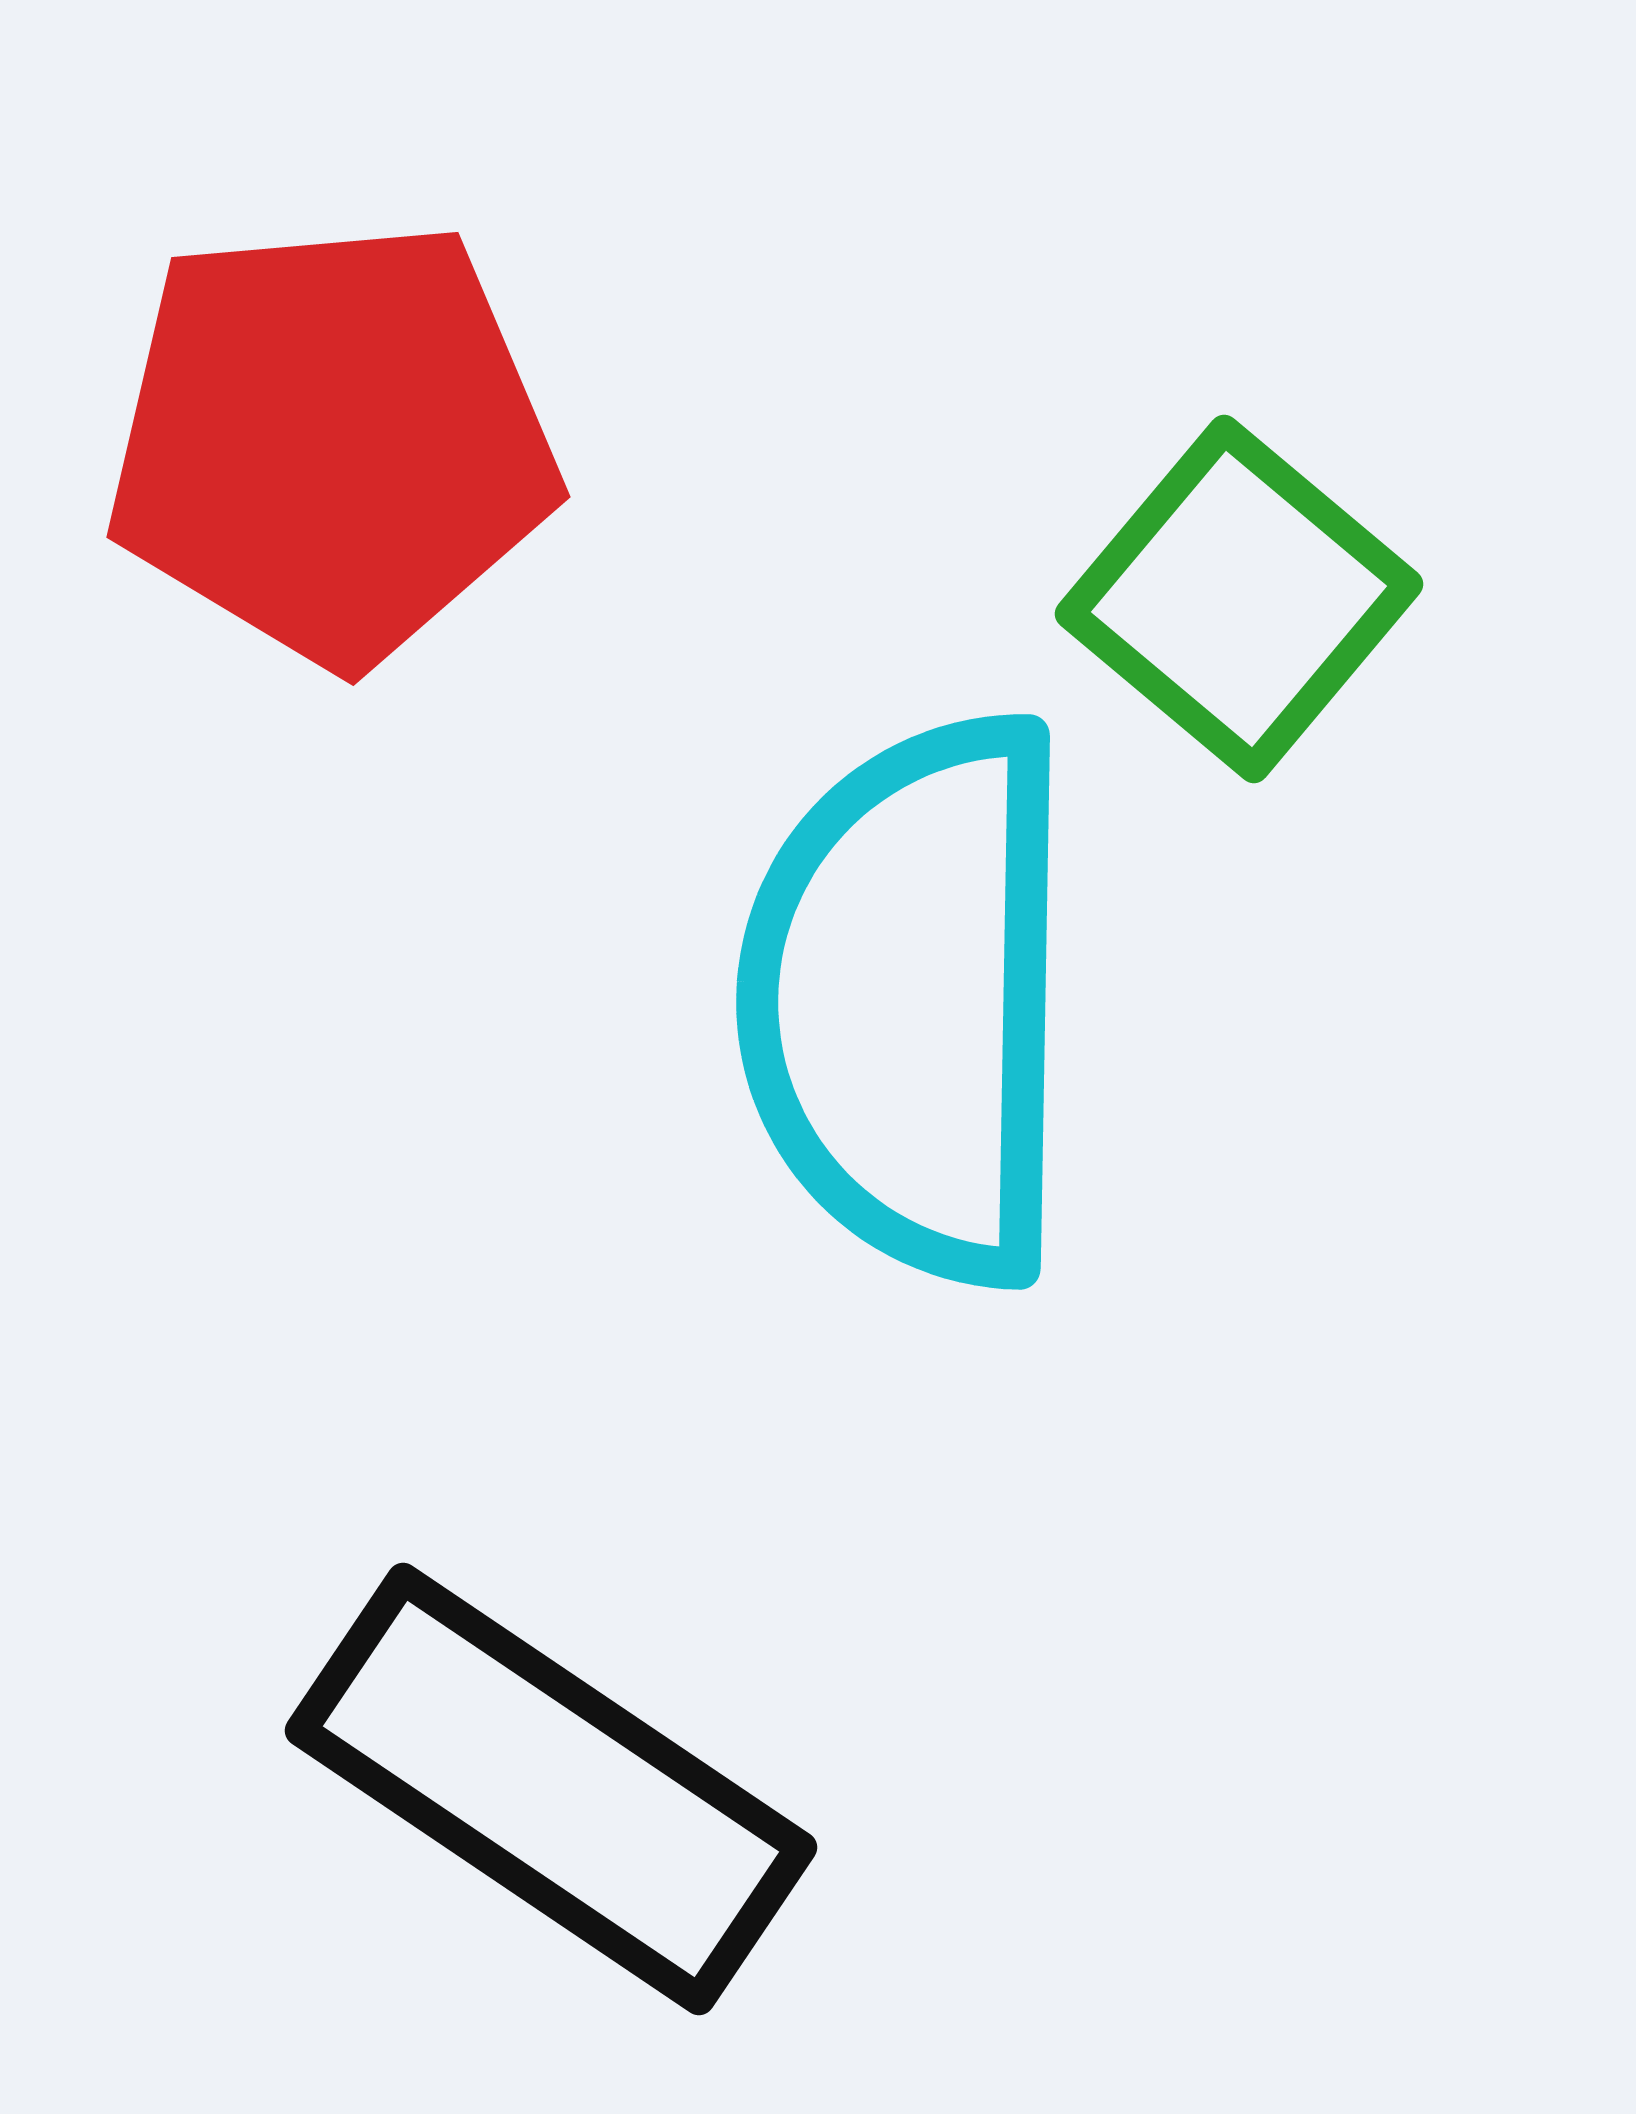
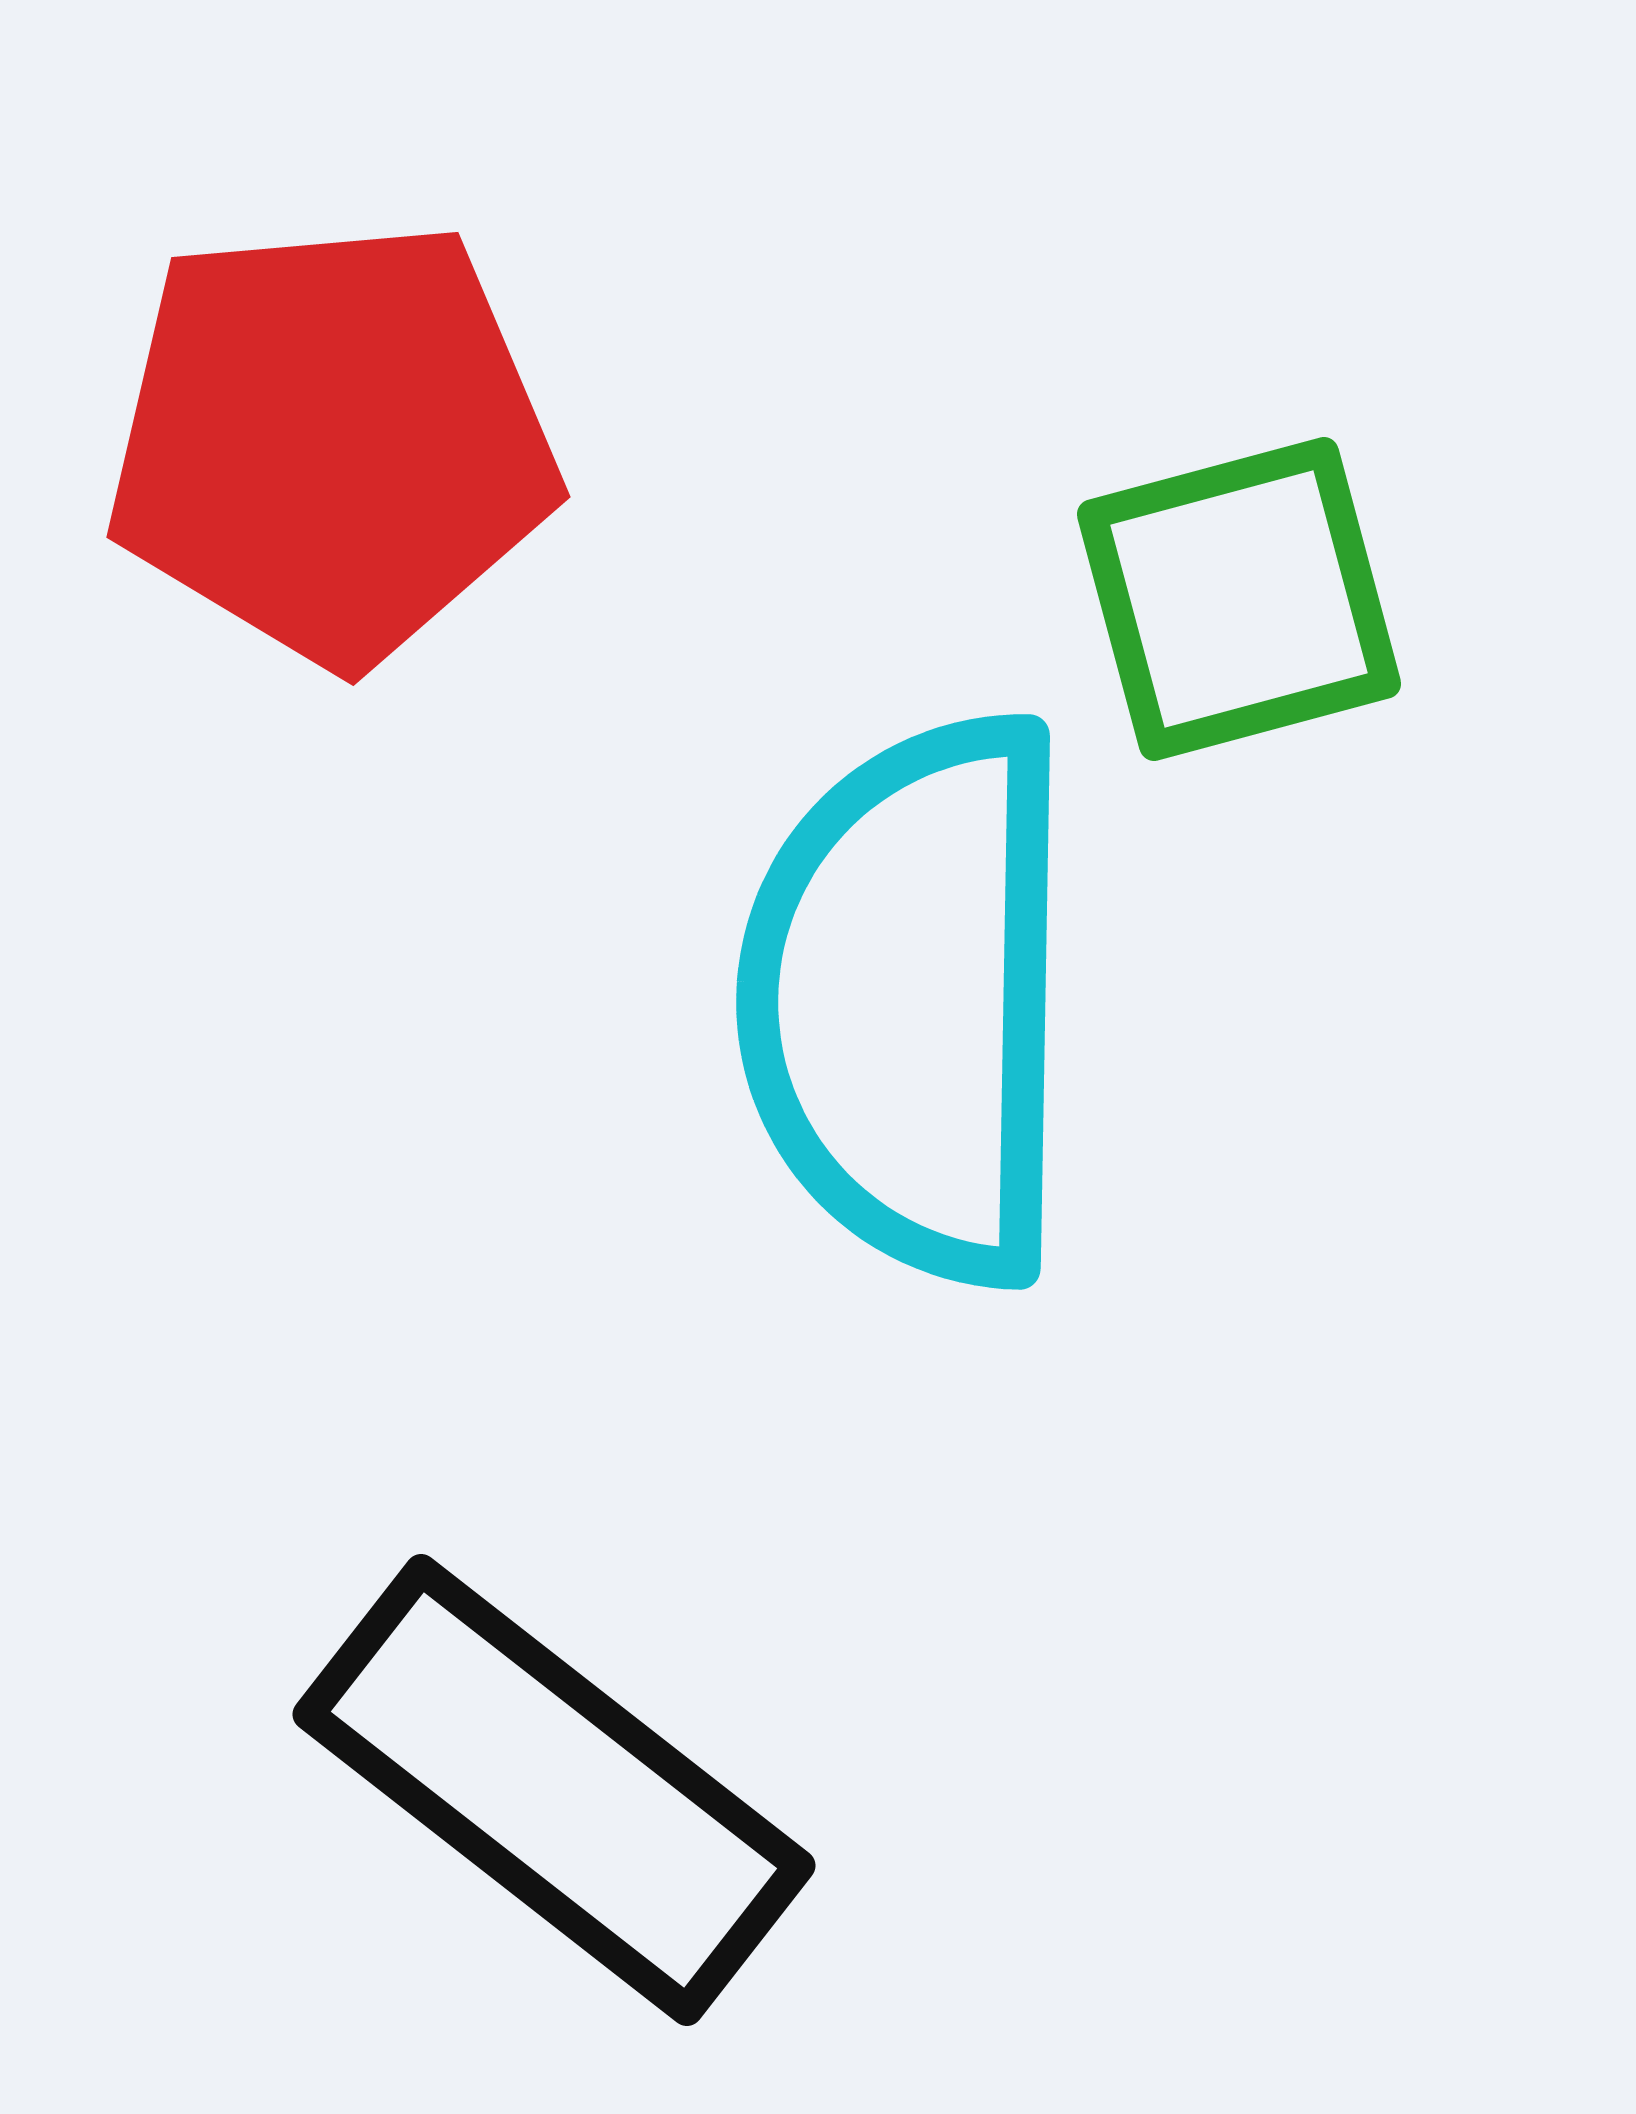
green square: rotated 35 degrees clockwise
black rectangle: moved 3 px right, 1 px down; rotated 4 degrees clockwise
